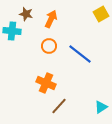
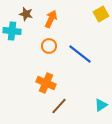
cyan triangle: moved 2 px up
